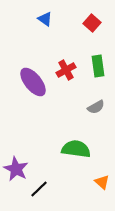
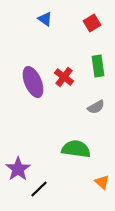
red square: rotated 18 degrees clockwise
red cross: moved 2 px left, 7 px down; rotated 24 degrees counterclockwise
purple ellipse: rotated 16 degrees clockwise
purple star: moved 2 px right; rotated 10 degrees clockwise
